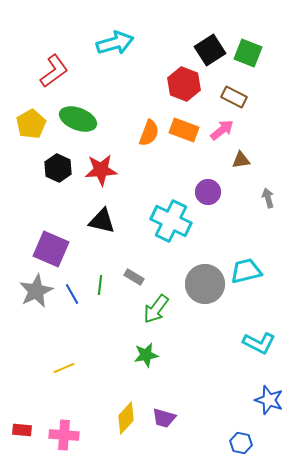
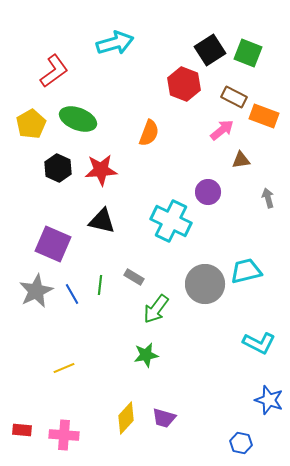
orange rectangle: moved 80 px right, 14 px up
purple square: moved 2 px right, 5 px up
